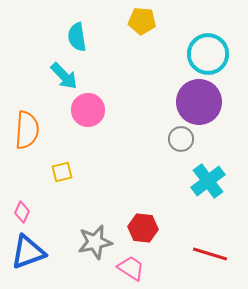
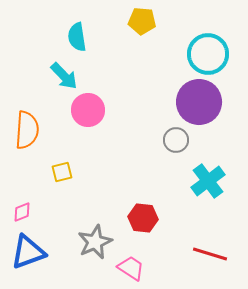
gray circle: moved 5 px left, 1 px down
pink diamond: rotated 45 degrees clockwise
red hexagon: moved 10 px up
gray star: rotated 12 degrees counterclockwise
